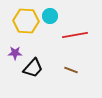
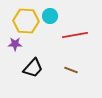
purple star: moved 9 px up
